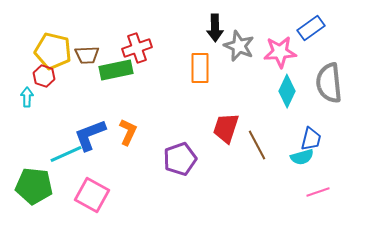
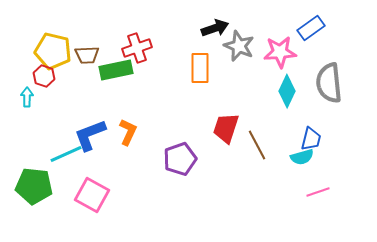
black arrow: rotated 108 degrees counterclockwise
